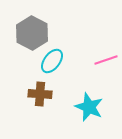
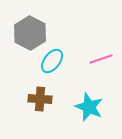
gray hexagon: moved 2 px left
pink line: moved 5 px left, 1 px up
brown cross: moved 5 px down
